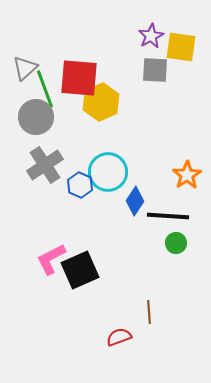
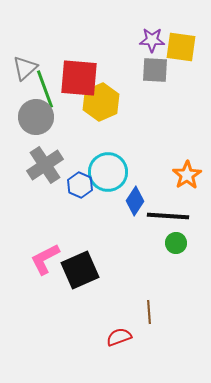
purple star: moved 1 px right, 4 px down; rotated 30 degrees clockwise
pink L-shape: moved 6 px left
